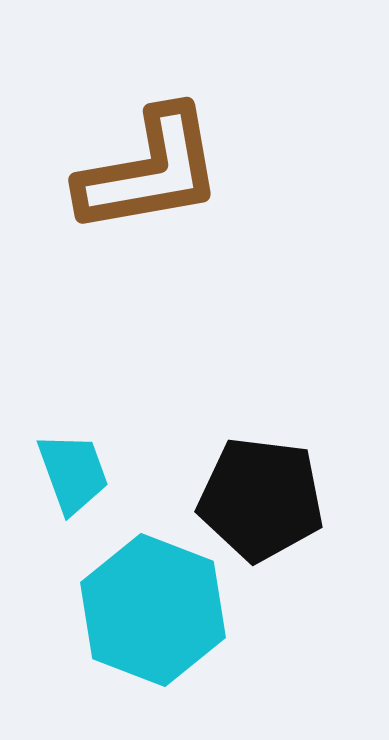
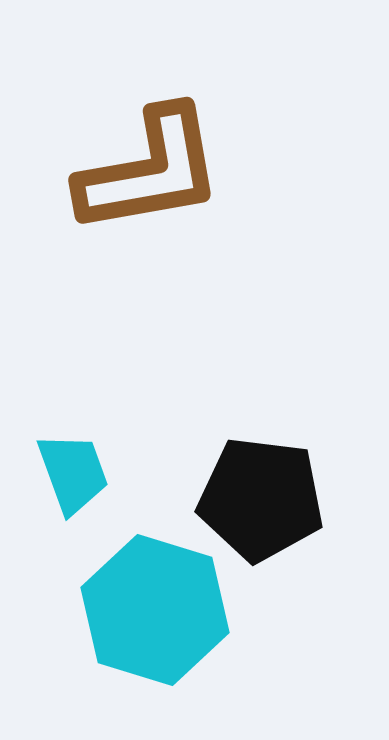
cyan hexagon: moved 2 px right; rotated 4 degrees counterclockwise
